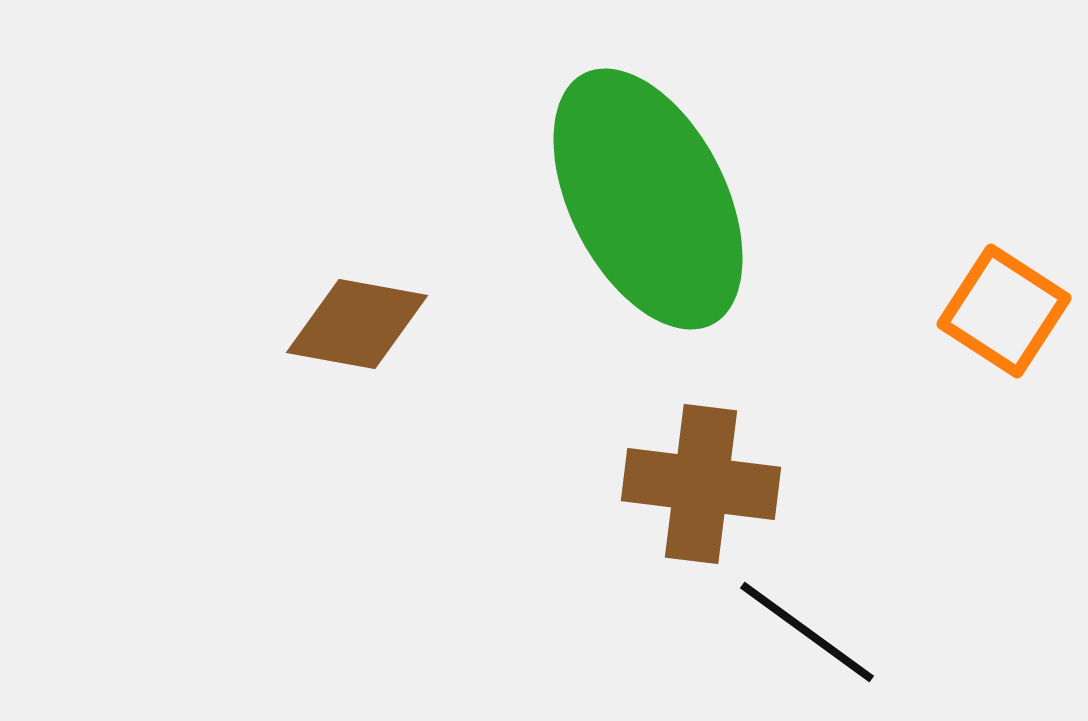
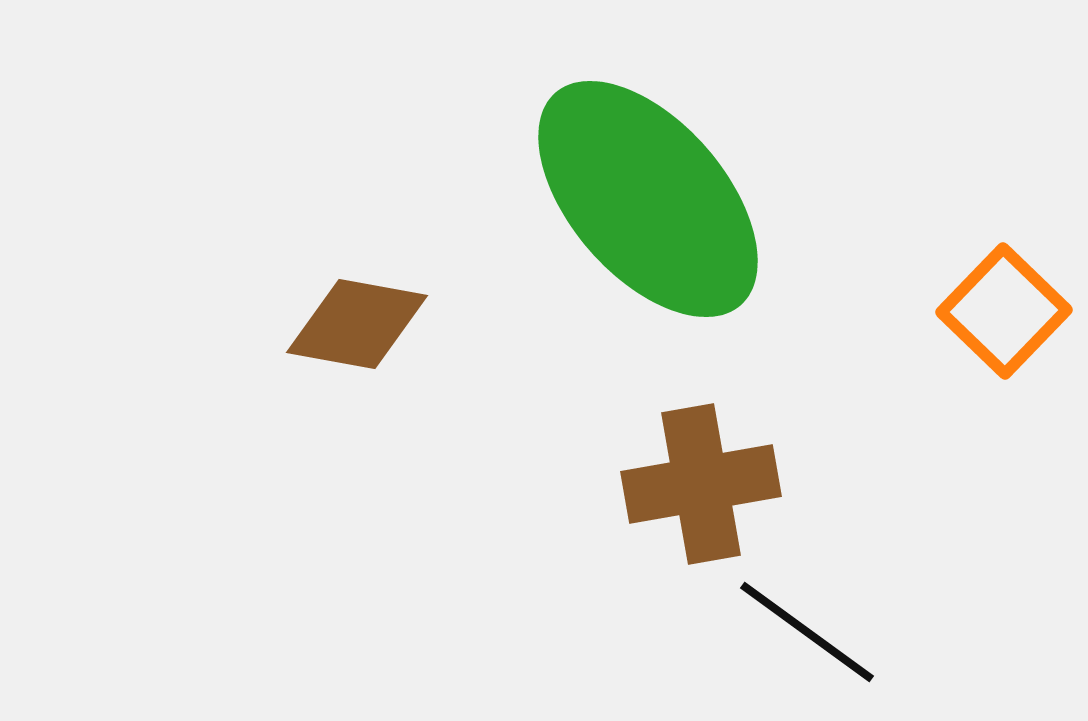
green ellipse: rotated 14 degrees counterclockwise
orange square: rotated 11 degrees clockwise
brown cross: rotated 17 degrees counterclockwise
